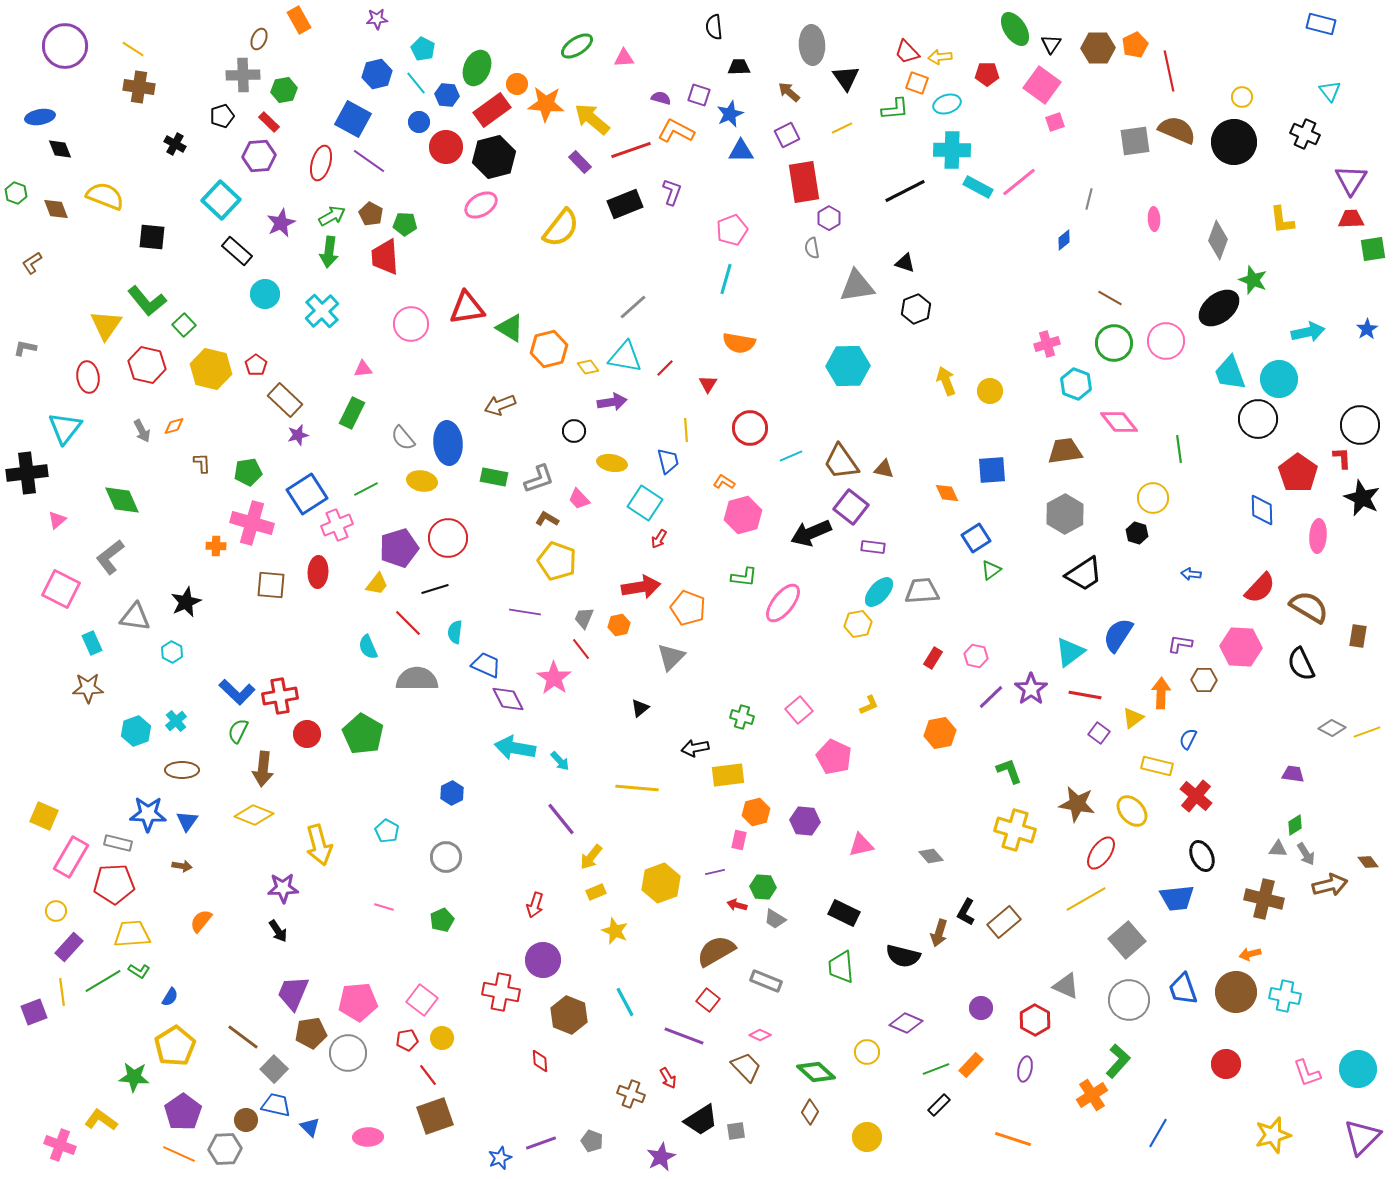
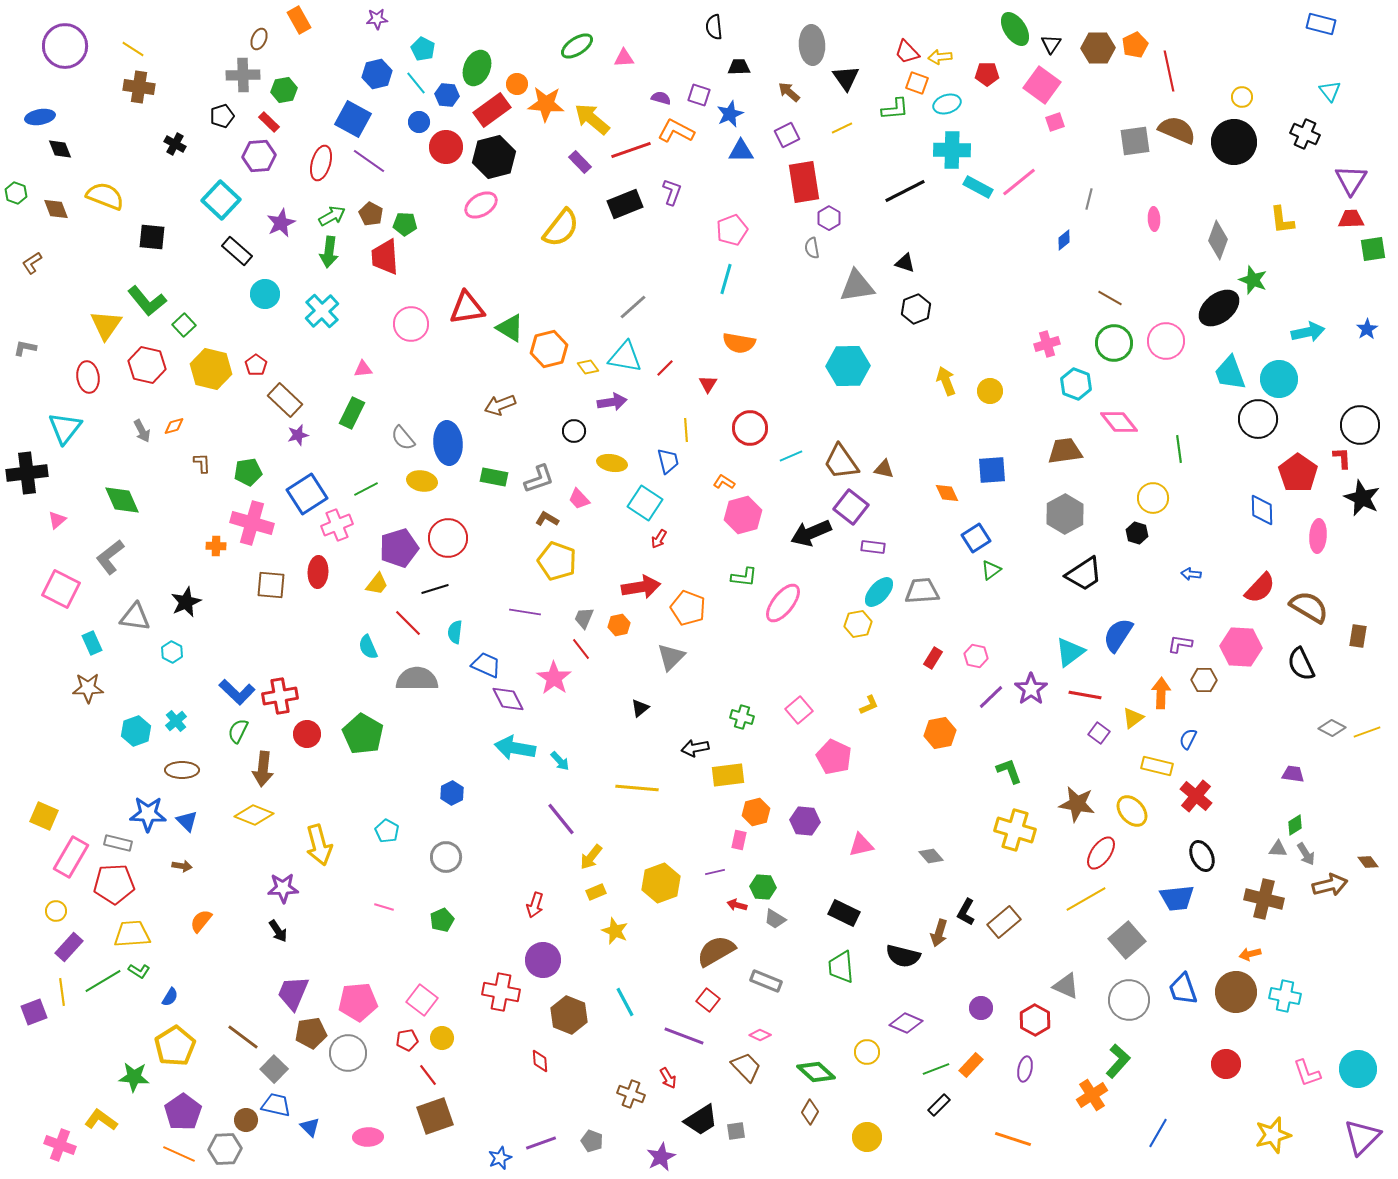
blue triangle at (187, 821): rotated 20 degrees counterclockwise
